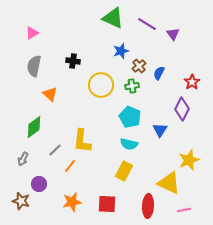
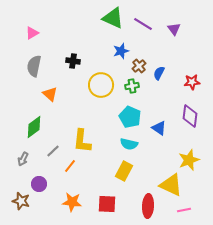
purple line: moved 4 px left
purple triangle: moved 1 px right, 5 px up
red star: rotated 28 degrees clockwise
purple diamond: moved 8 px right, 7 px down; rotated 20 degrees counterclockwise
blue triangle: moved 1 px left, 2 px up; rotated 28 degrees counterclockwise
gray line: moved 2 px left, 1 px down
yellow triangle: moved 2 px right, 2 px down
orange star: rotated 18 degrees clockwise
